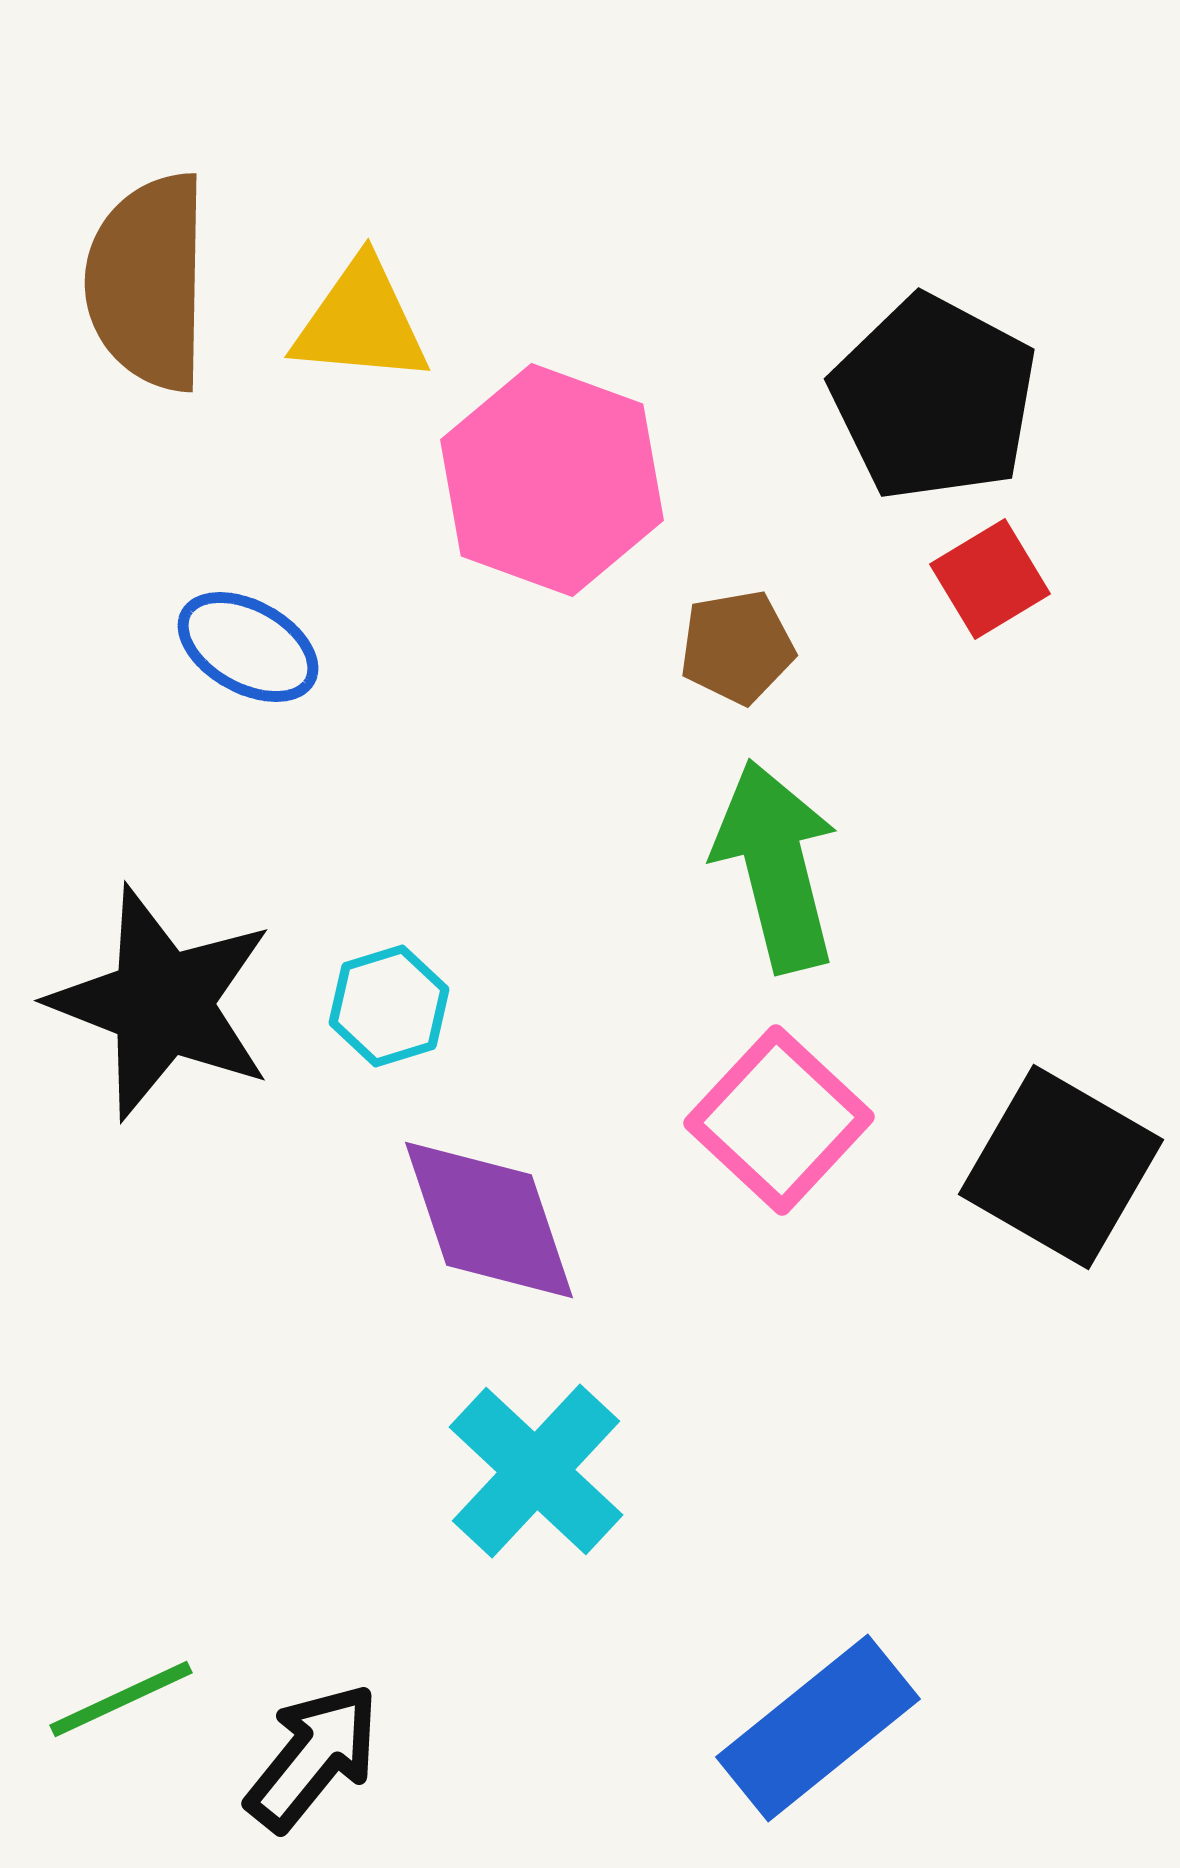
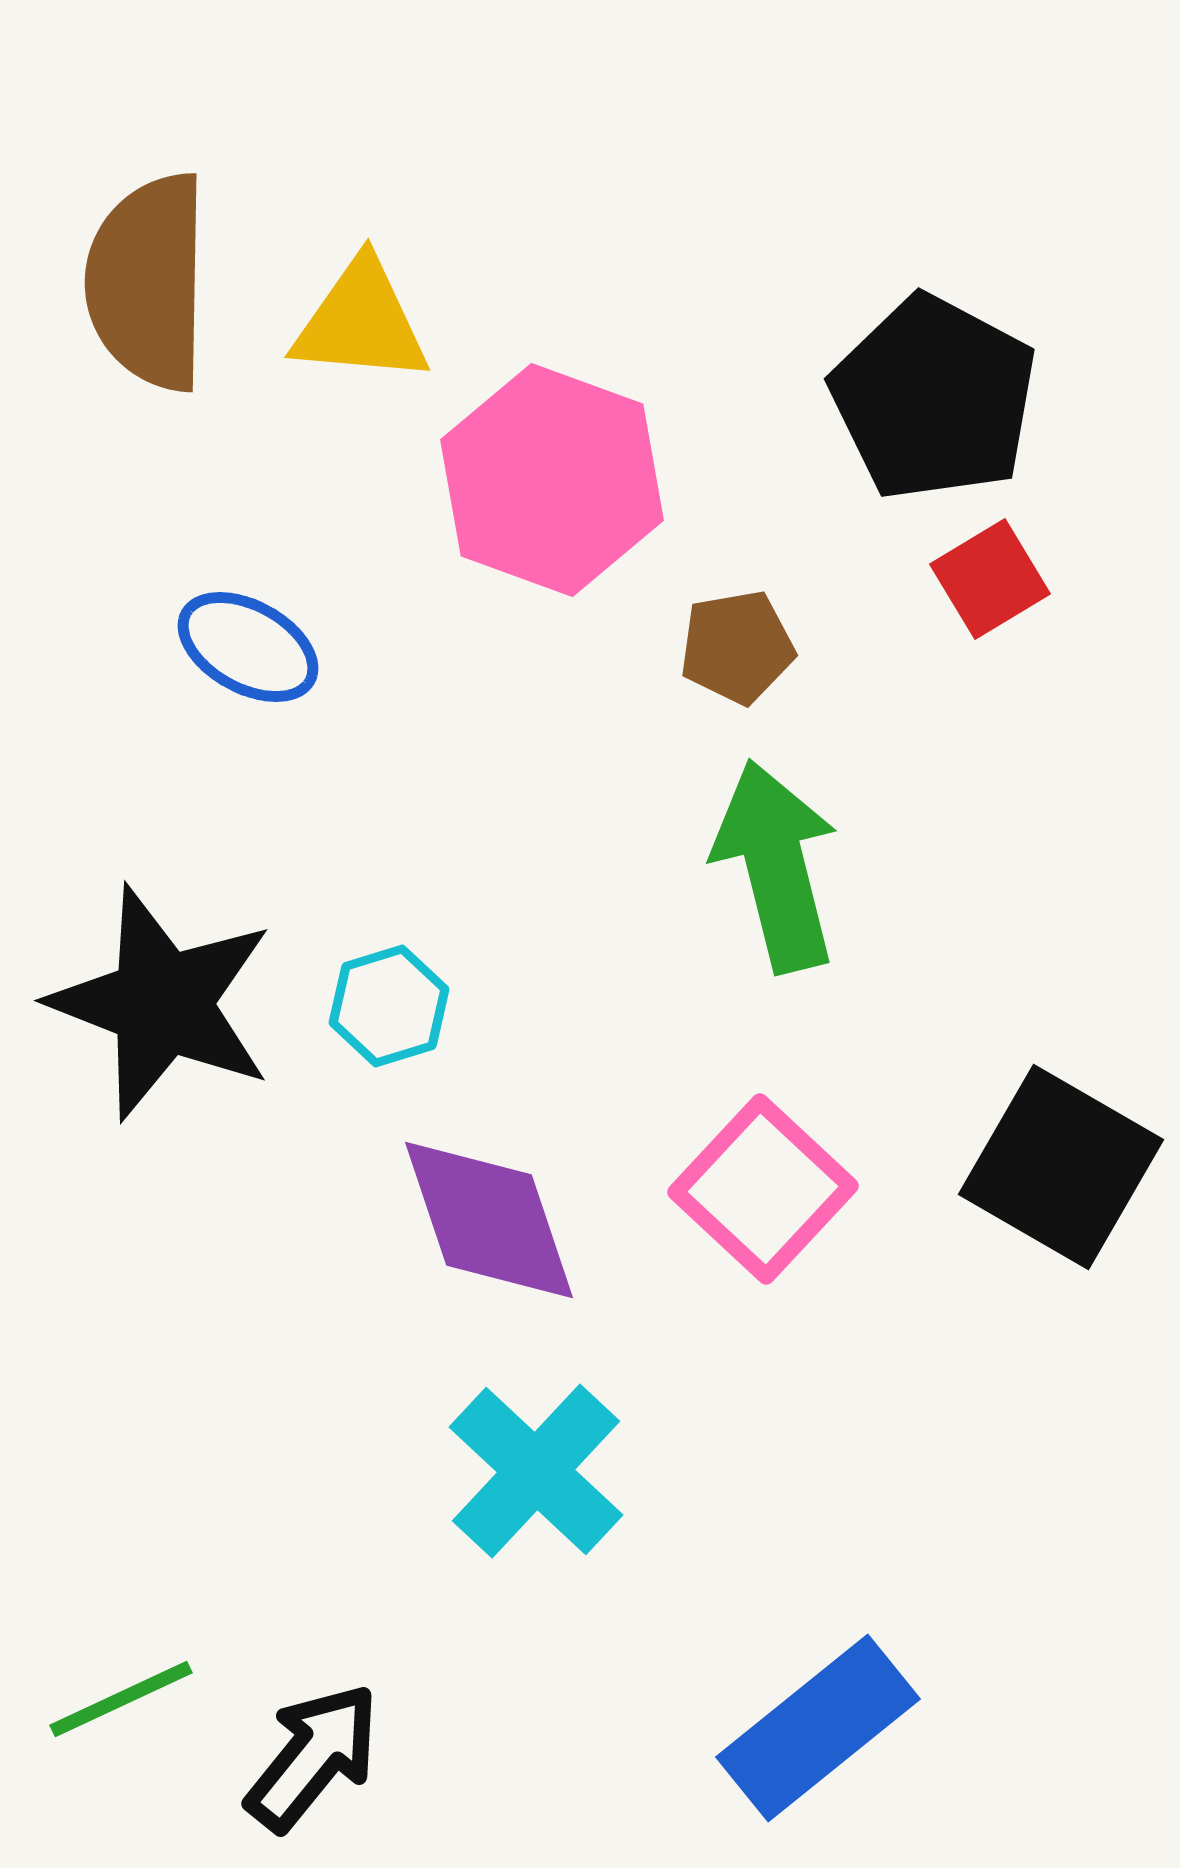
pink square: moved 16 px left, 69 px down
